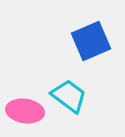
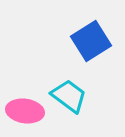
blue square: rotated 9 degrees counterclockwise
